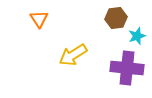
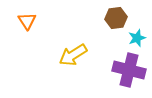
orange triangle: moved 12 px left, 2 px down
cyan star: moved 2 px down
purple cross: moved 2 px right, 2 px down; rotated 8 degrees clockwise
